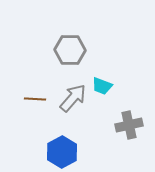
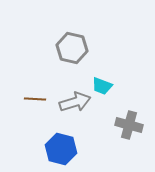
gray hexagon: moved 2 px right, 2 px up; rotated 12 degrees clockwise
gray arrow: moved 2 px right, 4 px down; rotated 32 degrees clockwise
gray cross: rotated 28 degrees clockwise
blue hexagon: moved 1 px left, 3 px up; rotated 16 degrees counterclockwise
